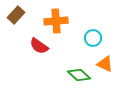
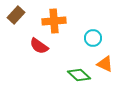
orange cross: moved 2 px left
